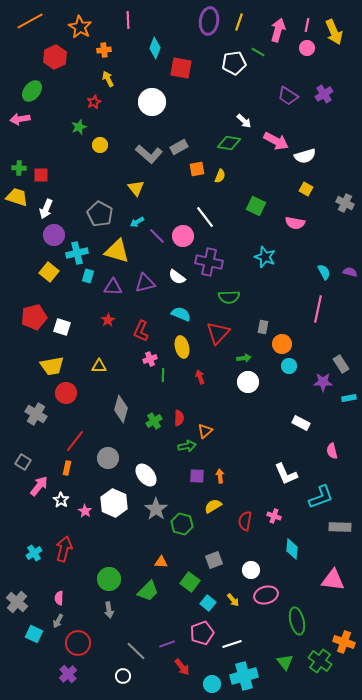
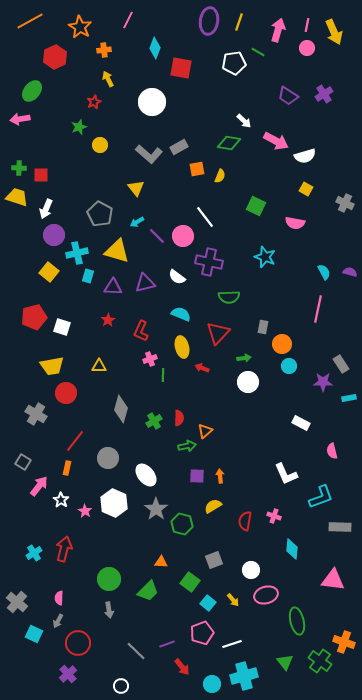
pink line at (128, 20): rotated 30 degrees clockwise
red arrow at (200, 377): moved 2 px right, 9 px up; rotated 48 degrees counterclockwise
white circle at (123, 676): moved 2 px left, 10 px down
